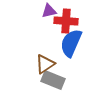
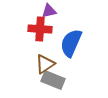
red cross: moved 26 px left, 8 px down
